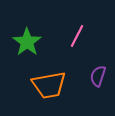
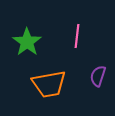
pink line: rotated 20 degrees counterclockwise
orange trapezoid: moved 1 px up
